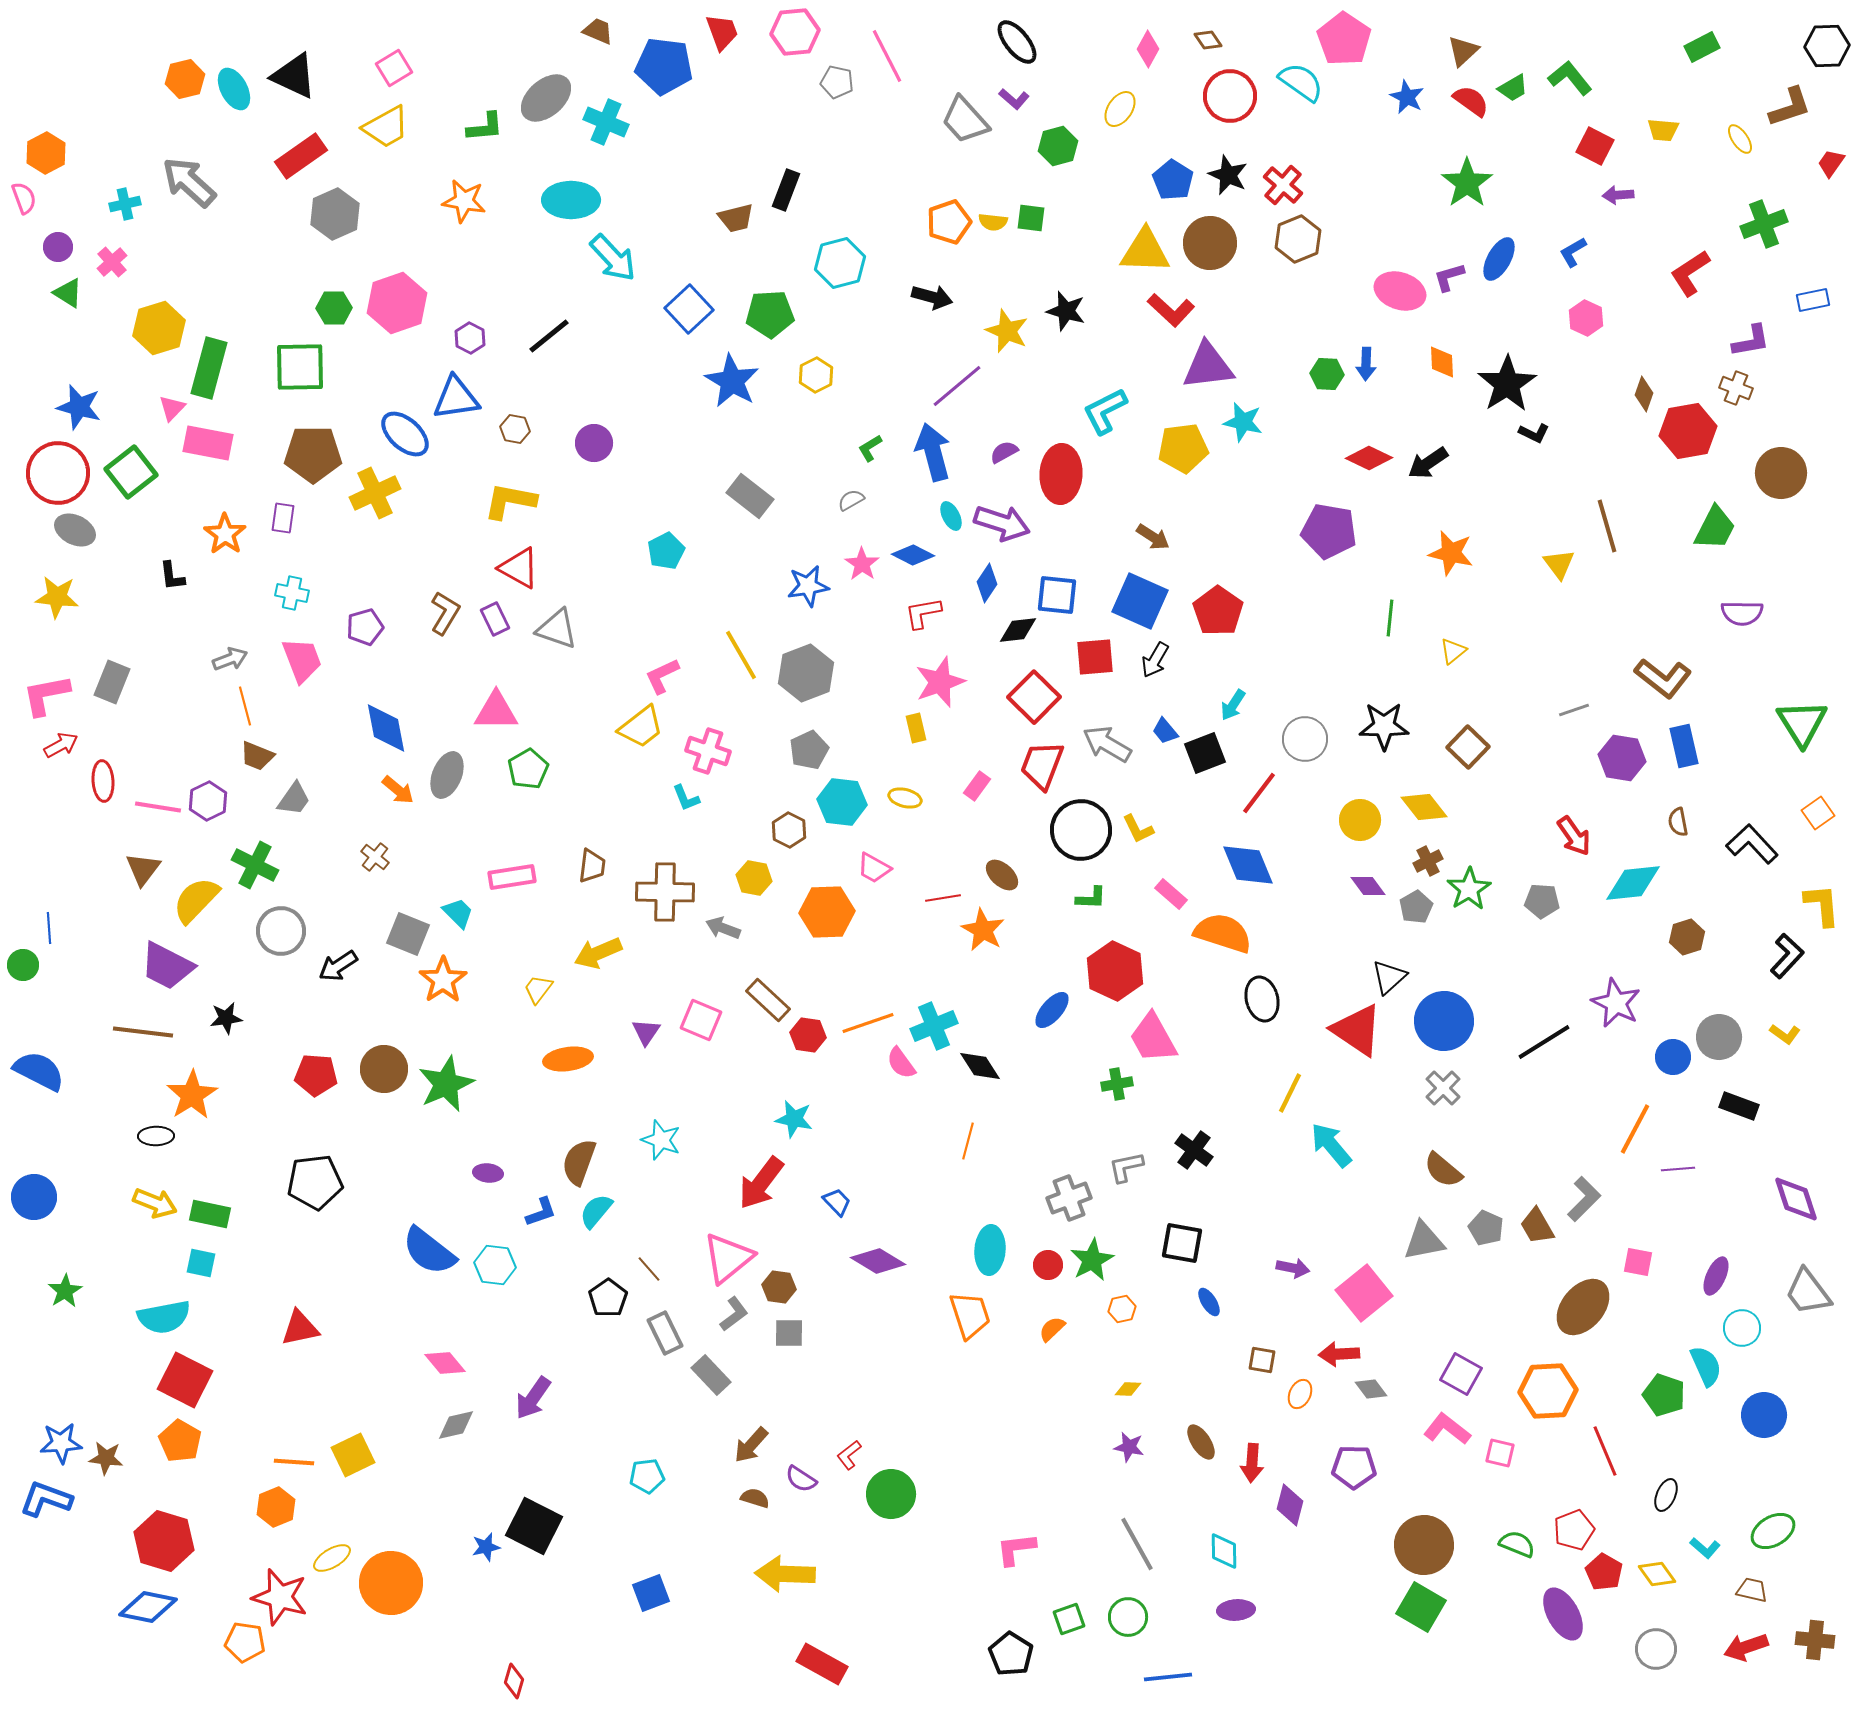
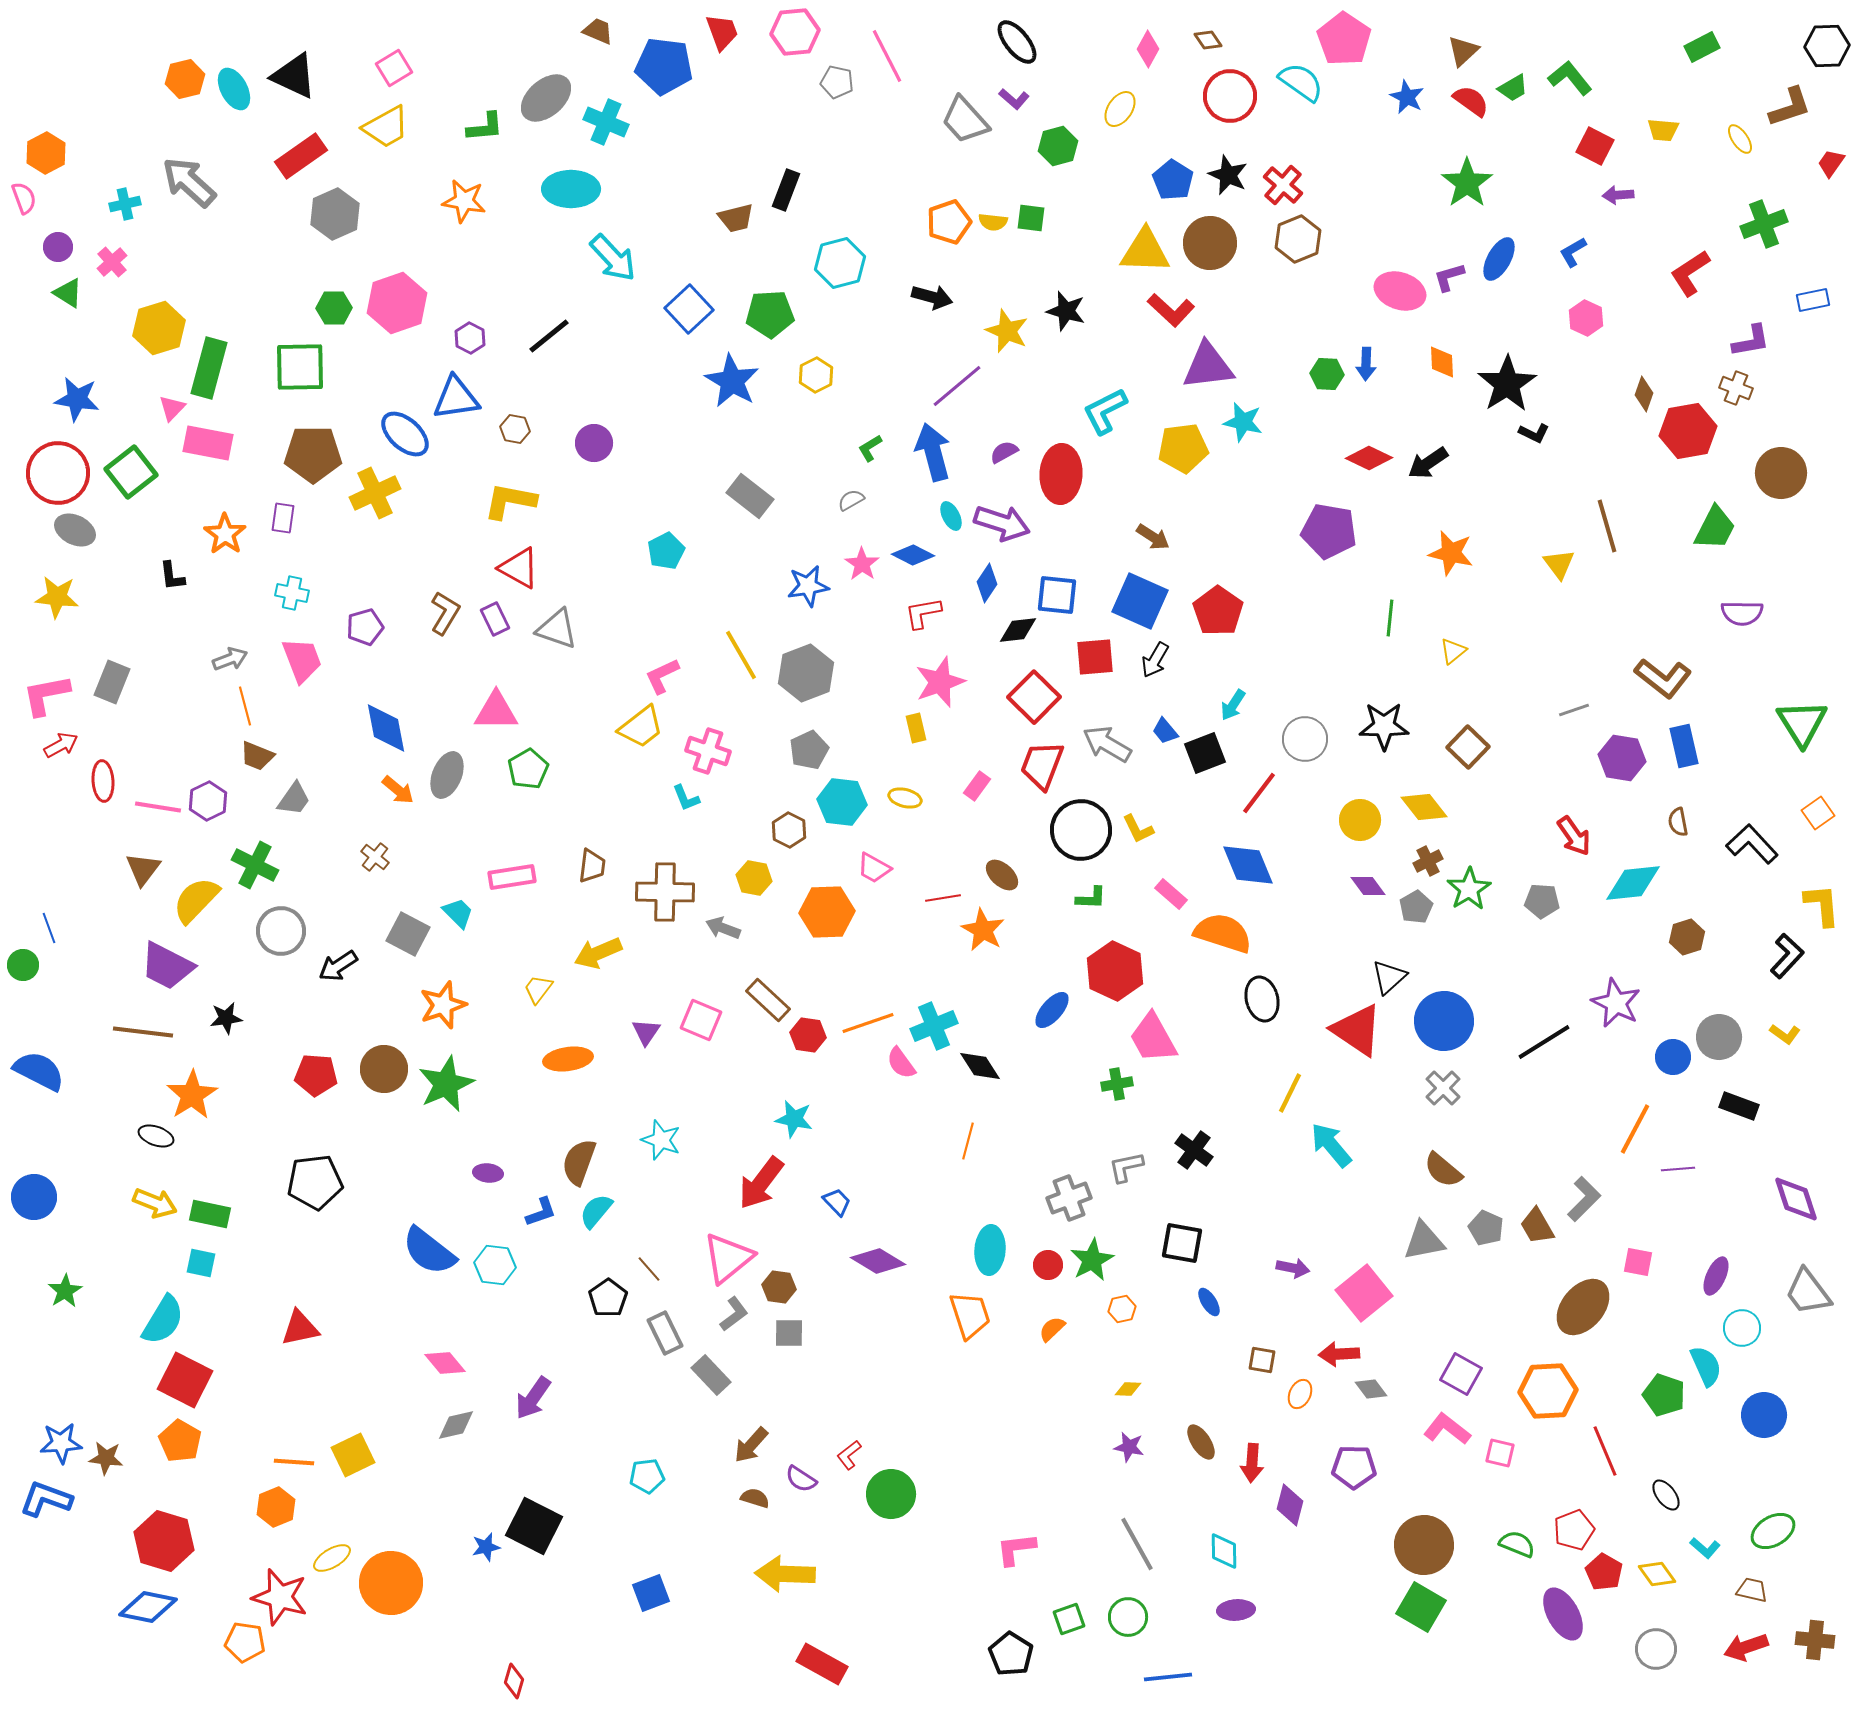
cyan ellipse at (571, 200): moved 11 px up
blue star at (79, 407): moved 2 px left, 8 px up; rotated 6 degrees counterclockwise
blue line at (49, 928): rotated 16 degrees counterclockwise
gray square at (408, 934): rotated 6 degrees clockwise
orange star at (443, 980): moved 25 px down; rotated 15 degrees clockwise
black ellipse at (156, 1136): rotated 20 degrees clockwise
cyan semicircle at (164, 1317): moved 1 px left, 3 px down; rotated 48 degrees counterclockwise
black ellipse at (1666, 1495): rotated 60 degrees counterclockwise
